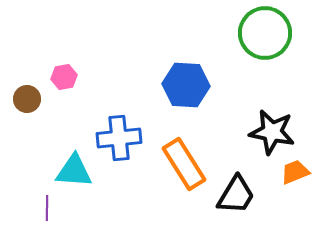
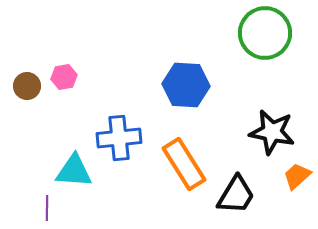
brown circle: moved 13 px up
orange trapezoid: moved 2 px right, 4 px down; rotated 20 degrees counterclockwise
